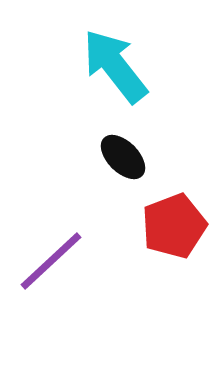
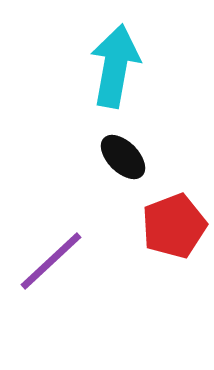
cyan arrow: rotated 48 degrees clockwise
